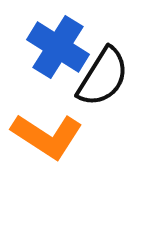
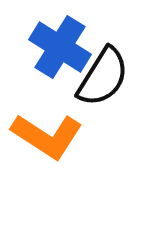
blue cross: moved 2 px right
